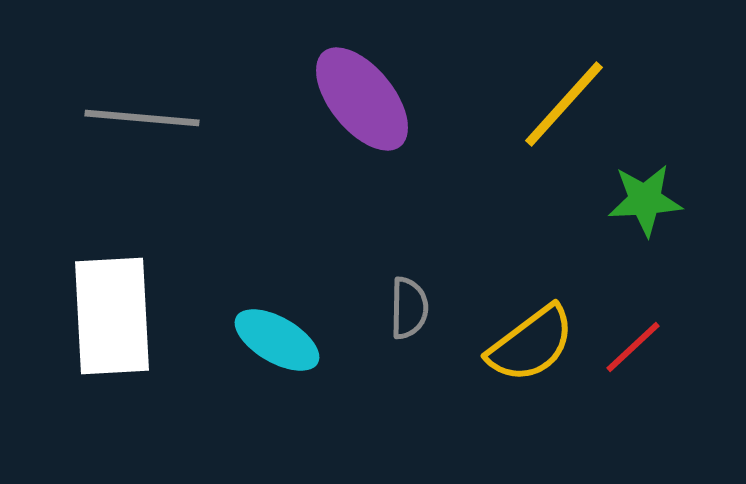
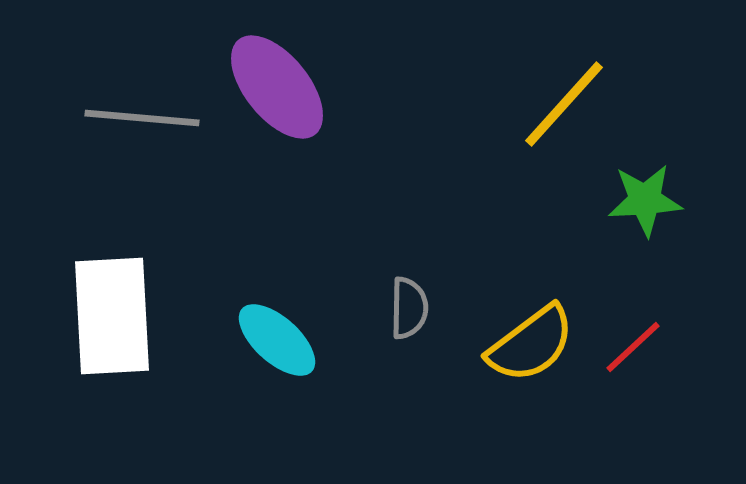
purple ellipse: moved 85 px left, 12 px up
cyan ellipse: rotated 12 degrees clockwise
